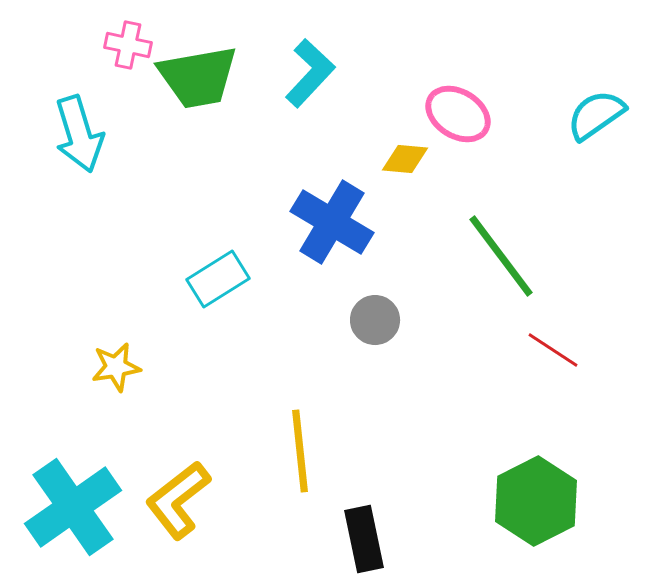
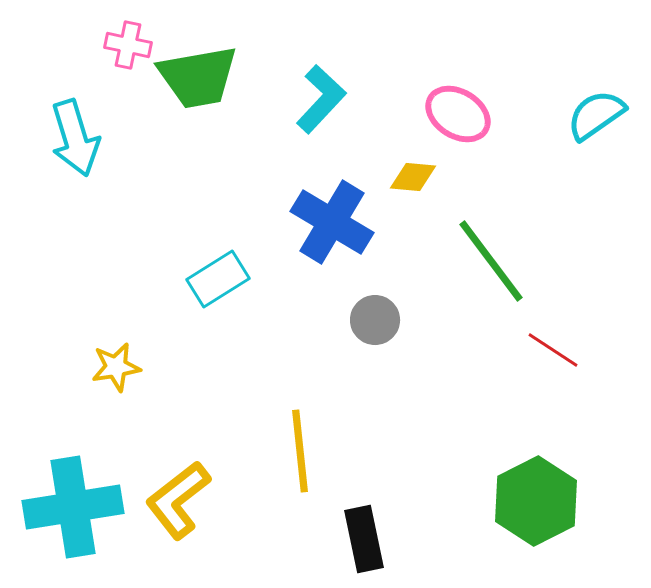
cyan L-shape: moved 11 px right, 26 px down
cyan arrow: moved 4 px left, 4 px down
yellow diamond: moved 8 px right, 18 px down
green line: moved 10 px left, 5 px down
cyan cross: rotated 26 degrees clockwise
